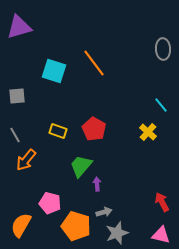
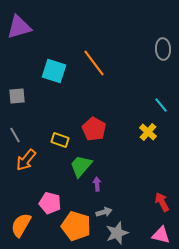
yellow rectangle: moved 2 px right, 9 px down
